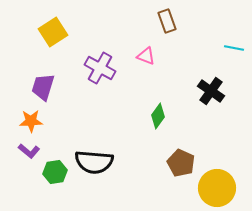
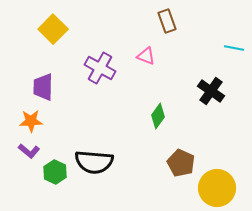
yellow square: moved 3 px up; rotated 12 degrees counterclockwise
purple trapezoid: rotated 16 degrees counterclockwise
green hexagon: rotated 25 degrees counterclockwise
